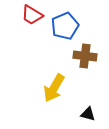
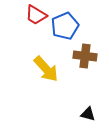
red trapezoid: moved 4 px right
yellow arrow: moved 8 px left, 19 px up; rotated 72 degrees counterclockwise
